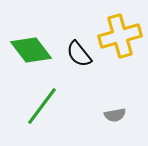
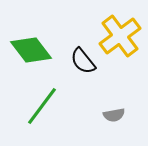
yellow cross: rotated 21 degrees counterclockwise
black semicircle: moved 4 px right, 7 px down
gray semicircle: moved 1 px left
